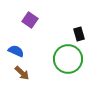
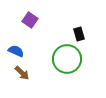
green circle: moved 1 px left
